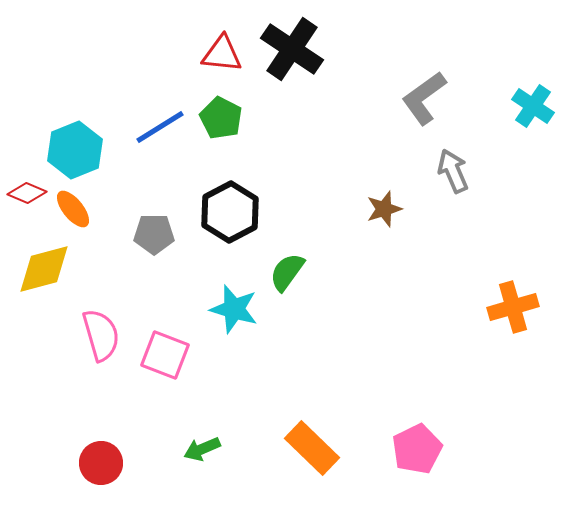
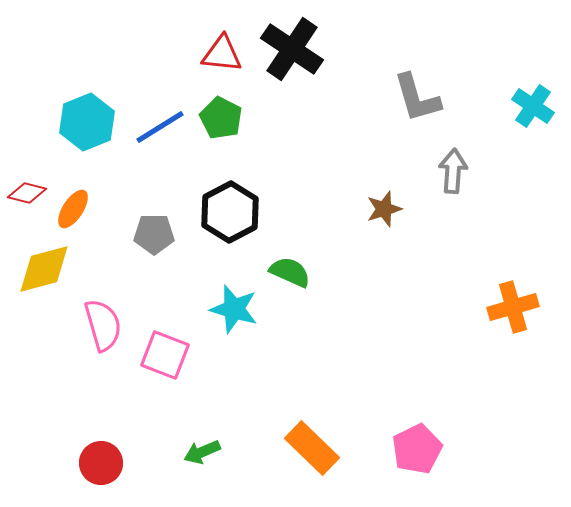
gray L-shape: moved 7 px left; rotated 70 degrees counterclockwise
cyan hexagon: moved 12 px right, 28 px up
gray arrow: rotated 27 degrees clockwise
red diamond: rotated 9 degrees counterclockwise
orange ellipse: rotated 72 degrees clockwise
green semicircle: moved 3 px right; rotated 78 degrees clockwise
pink semicircle: moved 2 px right, 10 px up
green arrow: moved 3 px down
